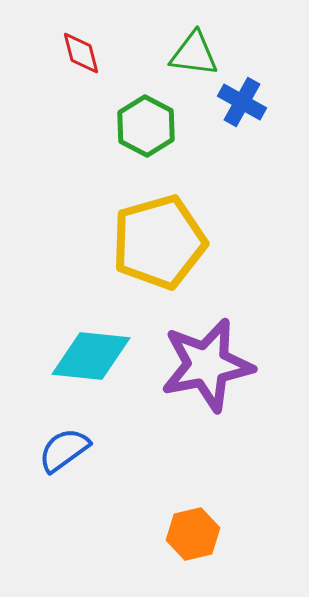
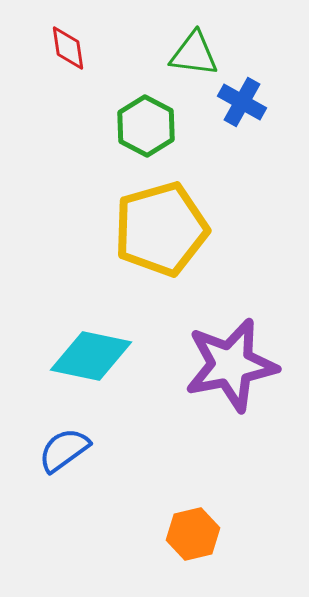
red diamond: moved 13 px left, 5 px up; rotated 6 degrees clockwise
yellow pentagon: moved 2 px right, 13 px up
cyan diamond: rotated 6 degrees clockwise
purple star: moved 24 px right
